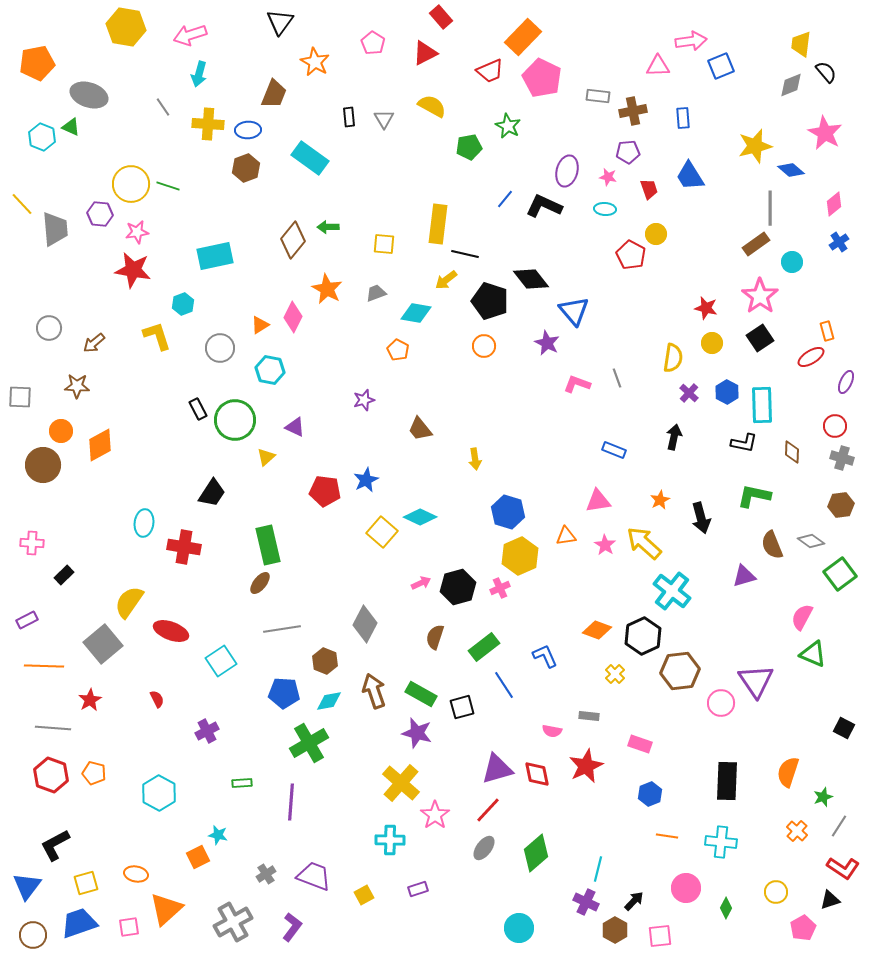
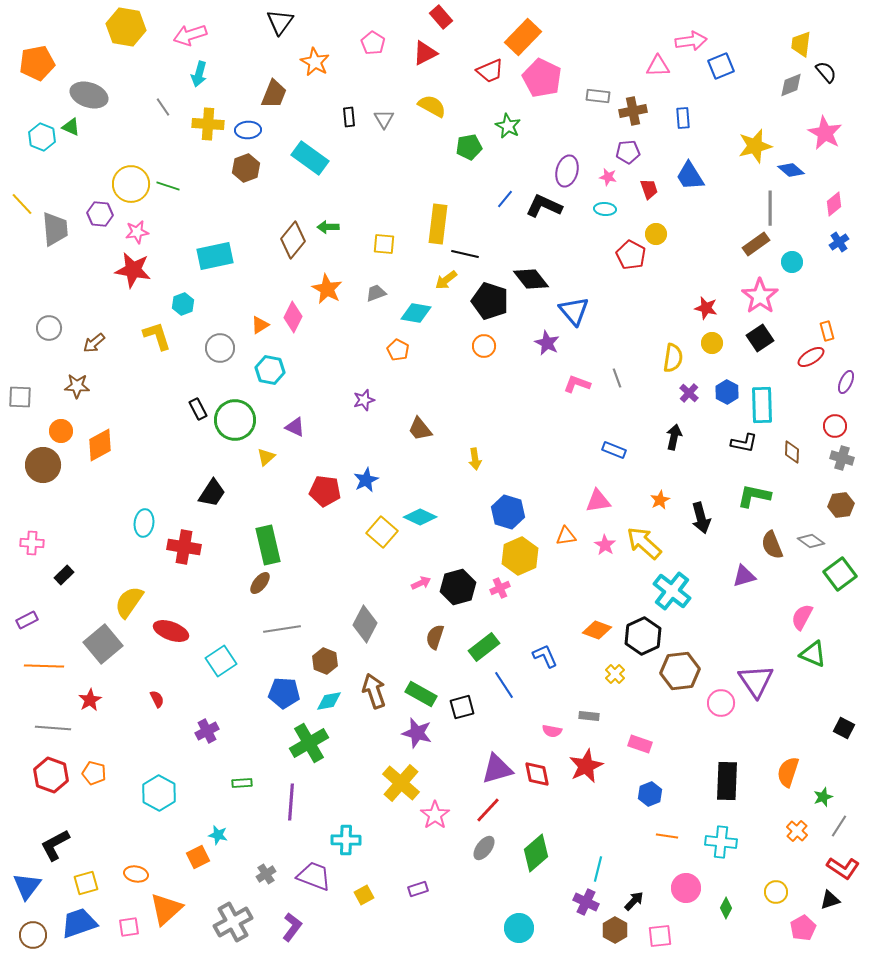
cyan cross at (390, 840): moved 44 px left
